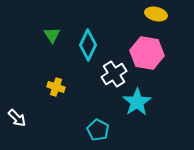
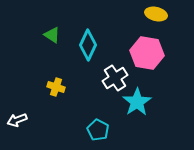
green triangle: rotated 24 degrees counterclockwise
white cross: moved 1 px right, 4 px down
white arrow: moved 2 px down; rotated 114 degrees clockwise
